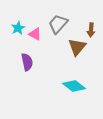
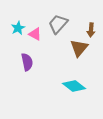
brown triangle: moved 2 px right, 1 px down
